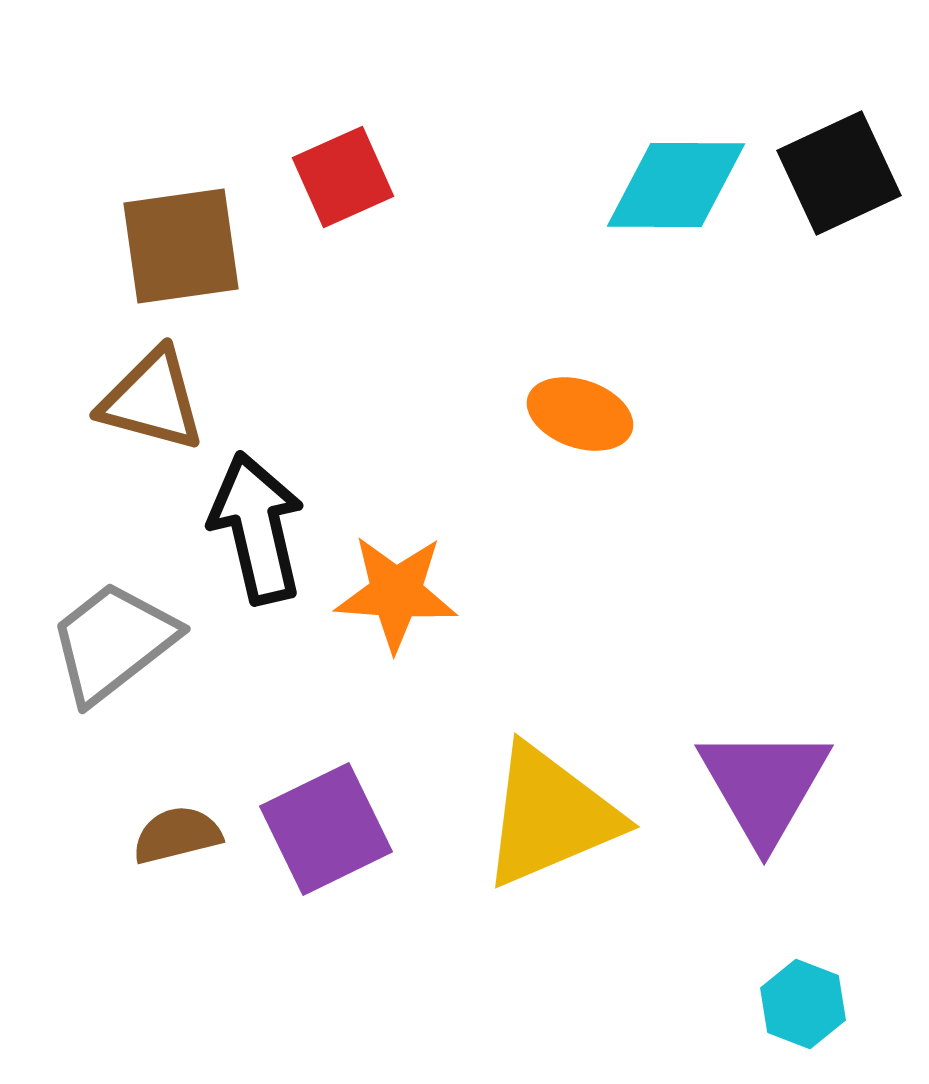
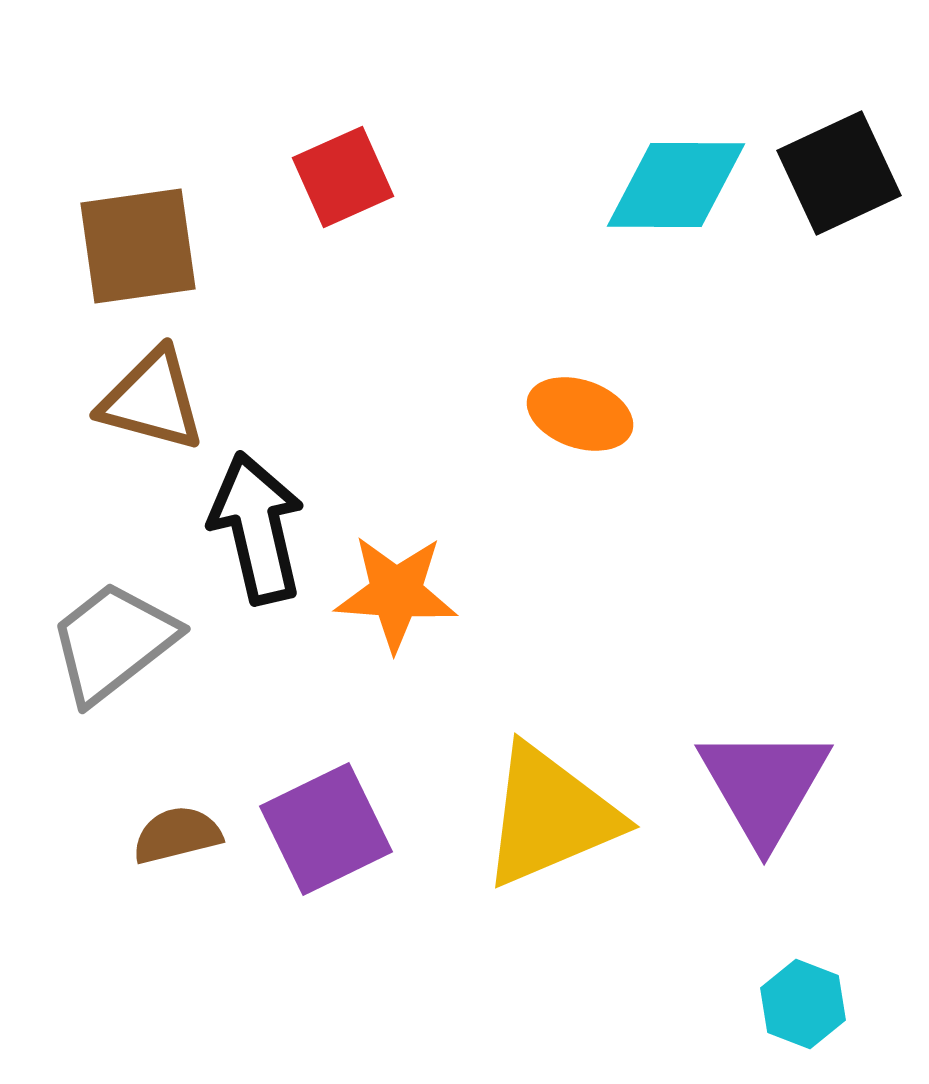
brown square: moved 43 px left
